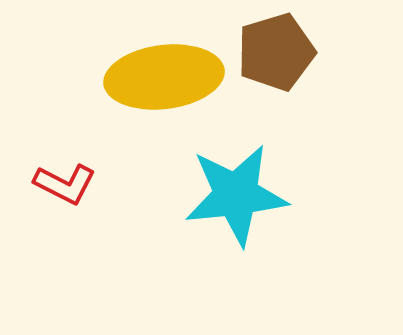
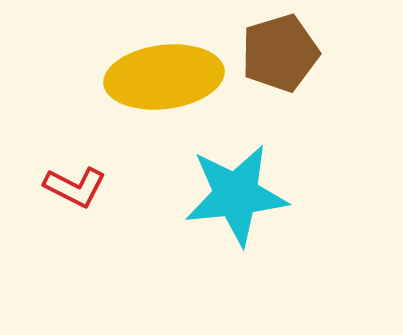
brown pentagon: moved 4 px right, 1 px down
red L-shape: moved 10 px right, 3 px down
